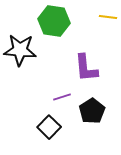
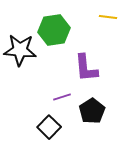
green hexagon: moved 9 px down; rotated 16 degrees counterclockwise
